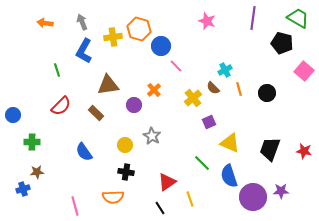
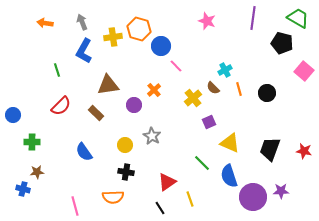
blue cross at (23, 189): rotated 32 degrees clockwise
